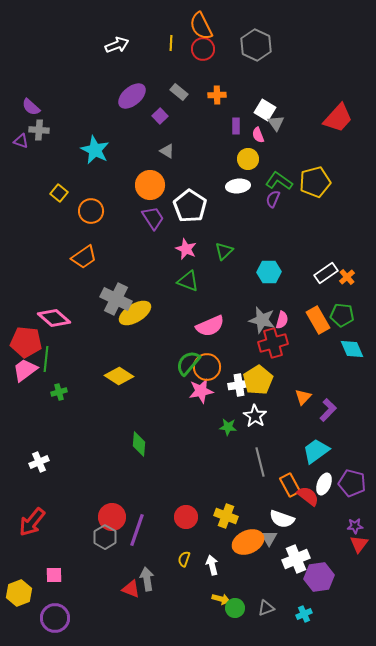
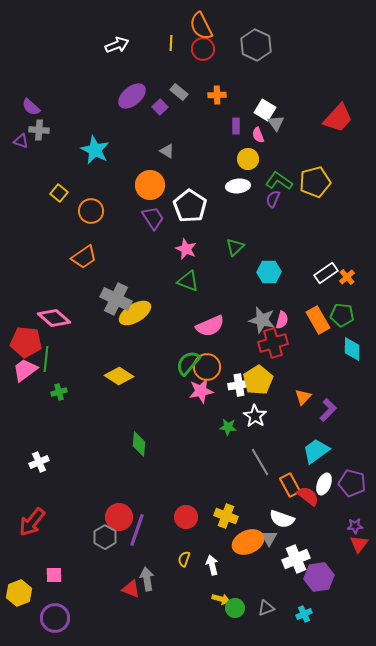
purple square at (160, 116): moved 9 px up
green triangle at (224, 251): moved 11 px right, 4 px up
cyan diamond at (352, 349): rotated 25 degrees clockwise
gray line at (260, 462): rotated 16 degrees counterclockwise
red circle at (112, 517): moved 7 px right
